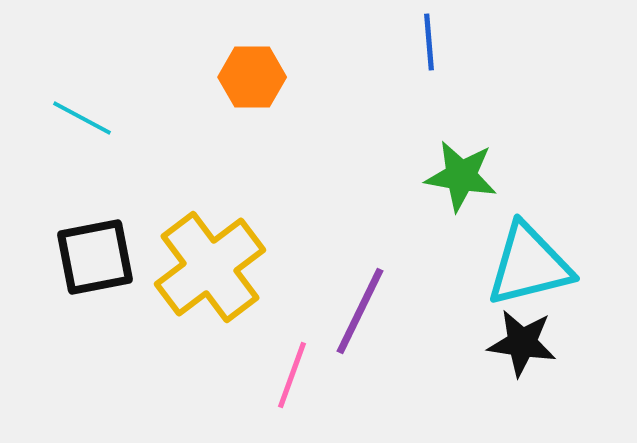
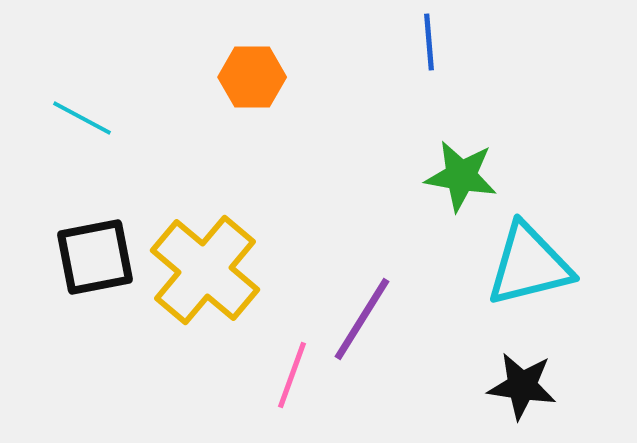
yellow cross: moved 5 px left, 3 px down; rotated 13 degrees counterclockwise
purple line: moved 2 px right, 8 px down; rotated 6 degrees clockwise
black star: moved 43 px down
